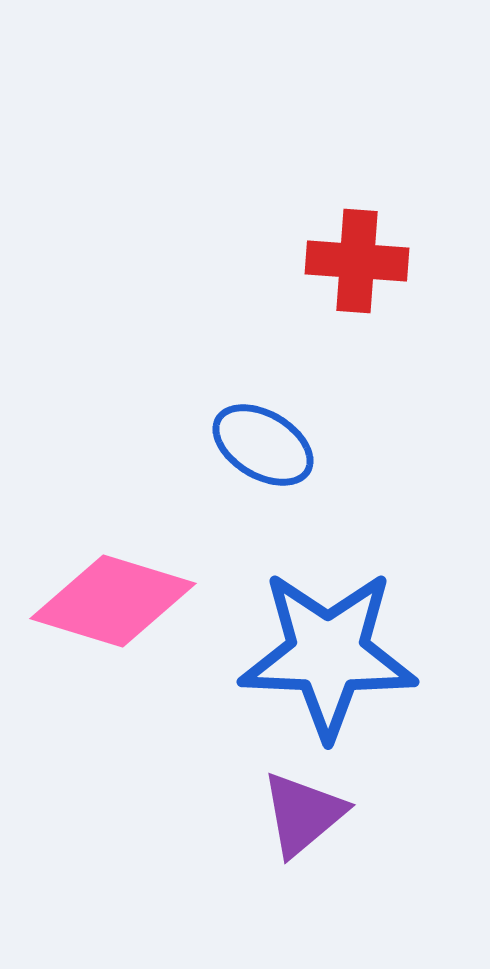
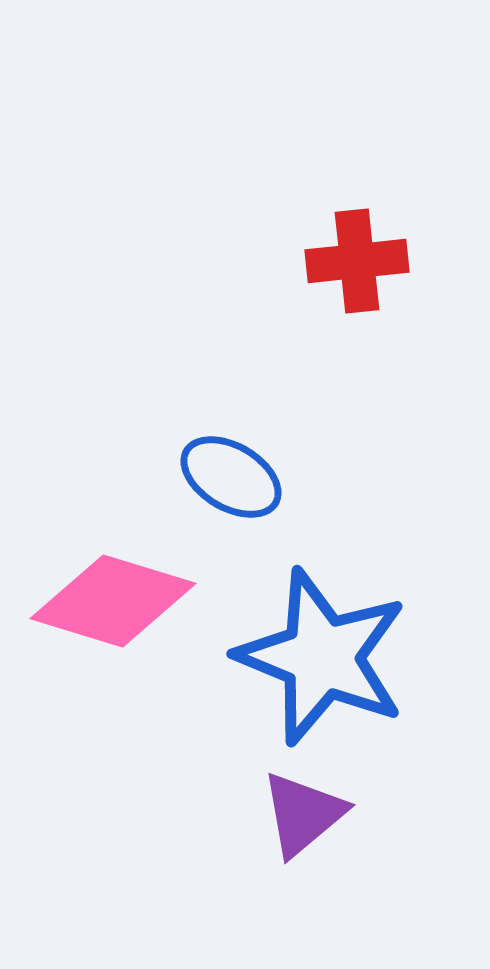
red cross: rotated 10 degrees counterclockwise
blue ellipse: moved 32 px left, 32 px down
blue star: moved 6 px left, 3 px down; rotated 20 degrees clockwise
